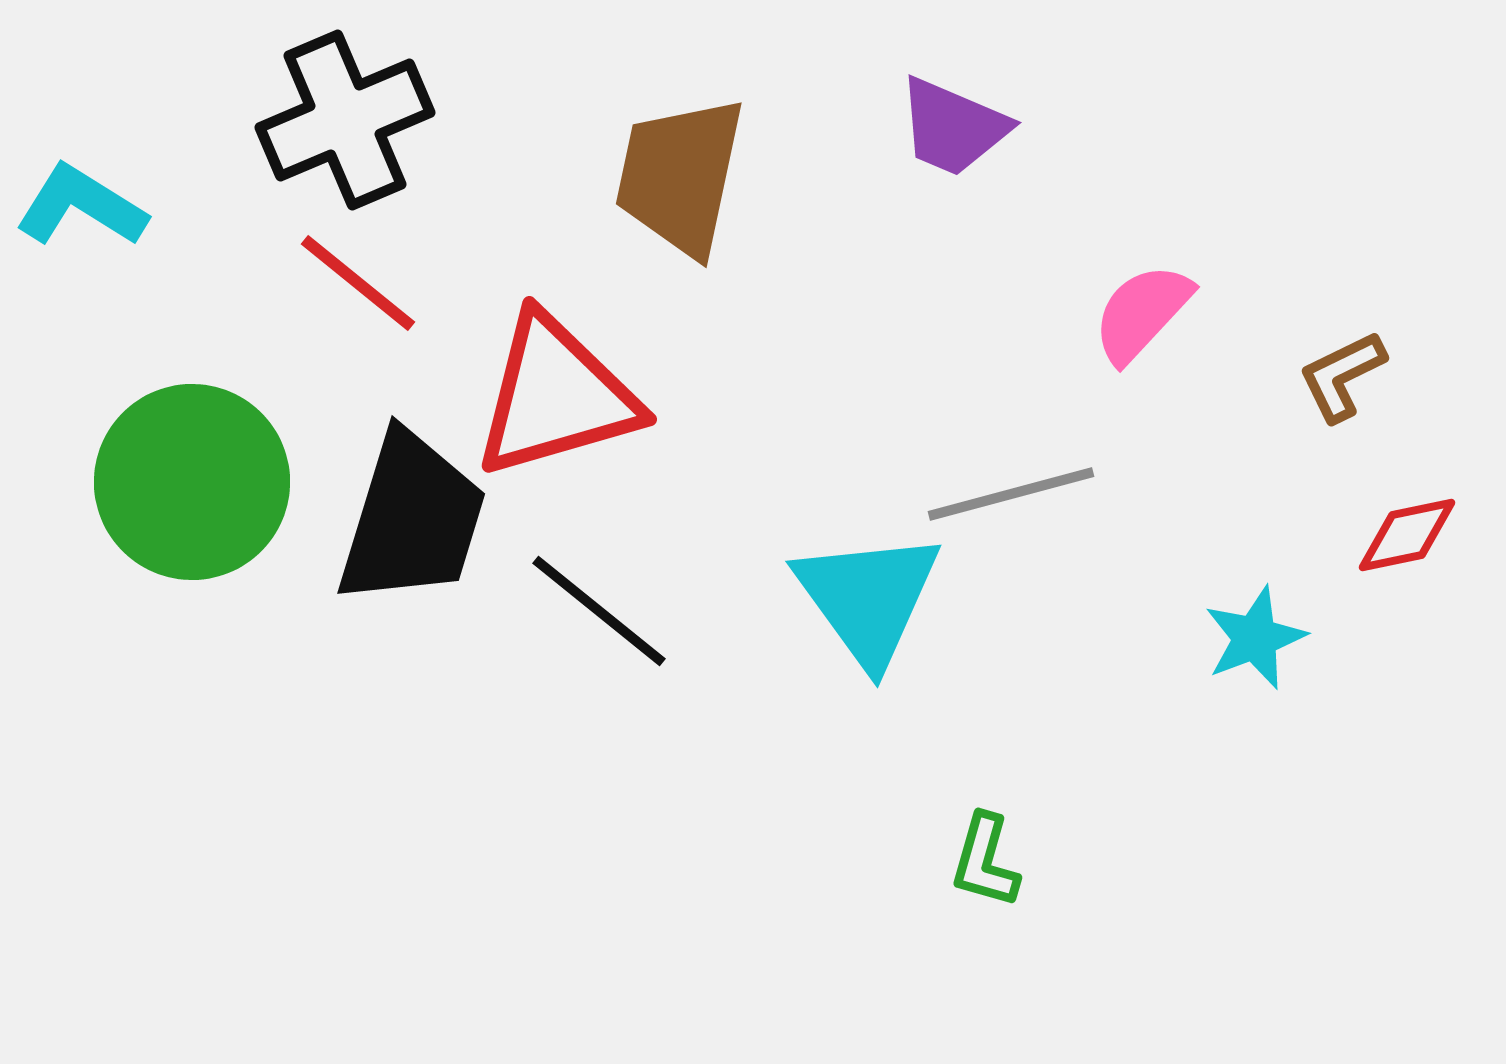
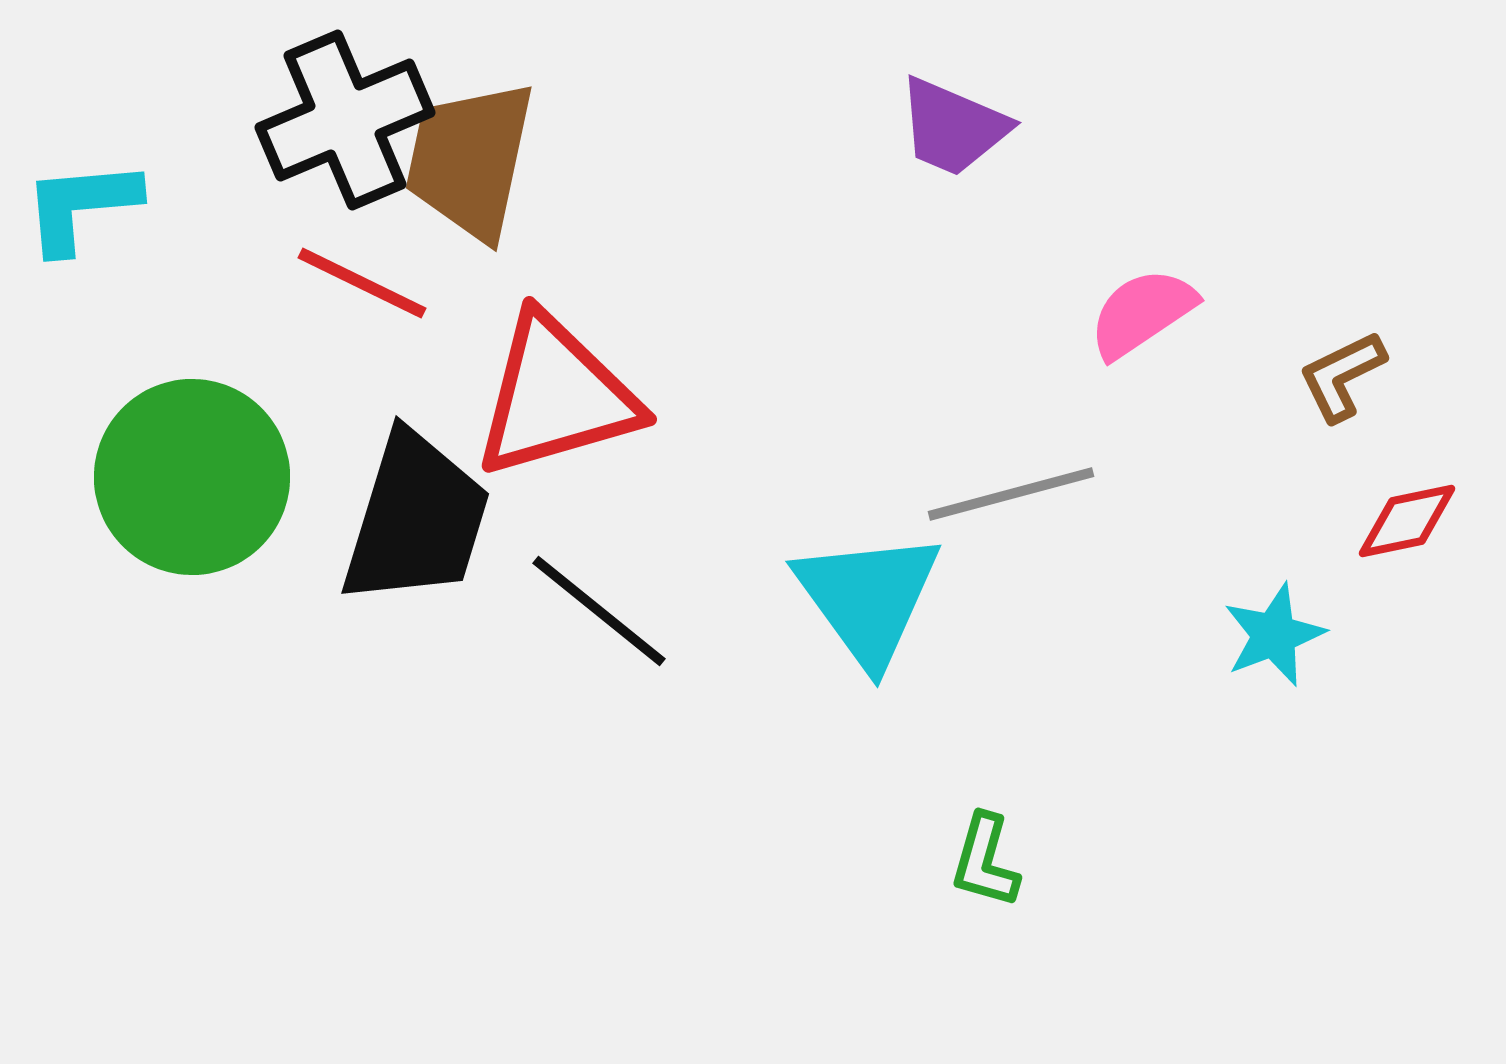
brown trapezoid: moved 210 px left, 16 px up
cyan L-shape: rotated 37 degrees counterclockwise
red line: moved 4 px right; rotated 13 degrees counterclockwise
pink semicircle: rotated 13 degrees clockwise
green circle: moved 5 px up
black trapezoid: moved 4 px right
red diamond: moved 14 px up
cyan star: moved 19 px right, 3 px up
